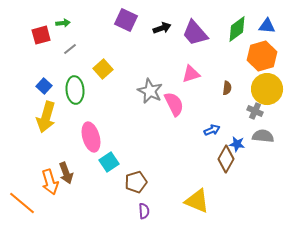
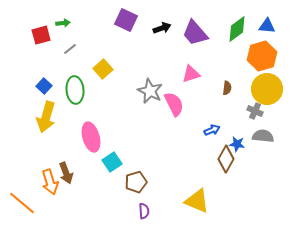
cyan square: moved 3 px right
